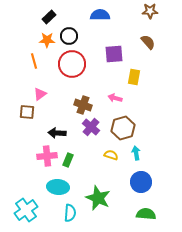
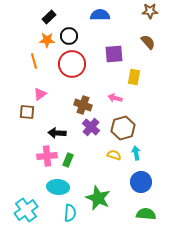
yellow semicircle: moved 3 px right
